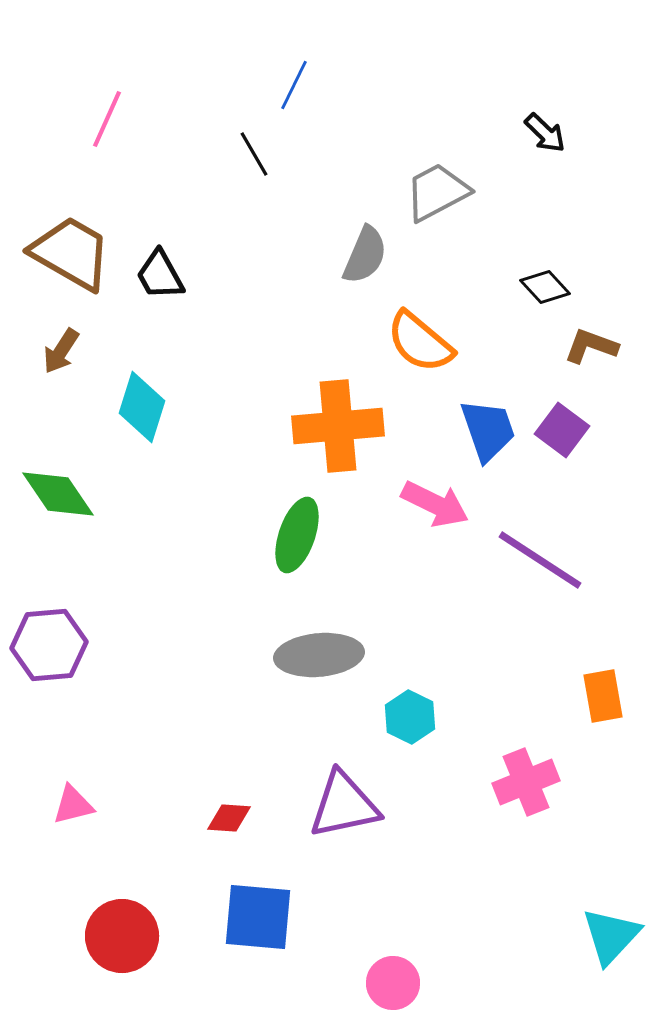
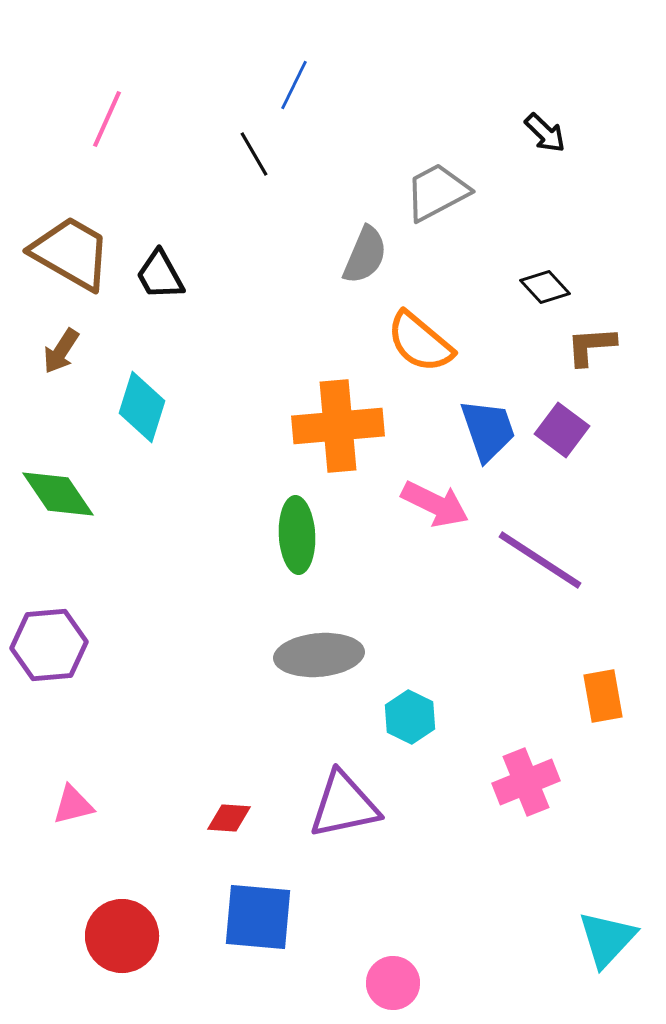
brown L-shape: rotated 24 degrees counterclockwise
green ellipse: rotated 22 degrees counterclockwise
cyan triangle: moved 4 px left, 3 px down
